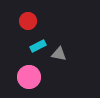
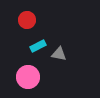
red circle: moved 1 px left, 1 px up
pink circle: moved 1 px left
